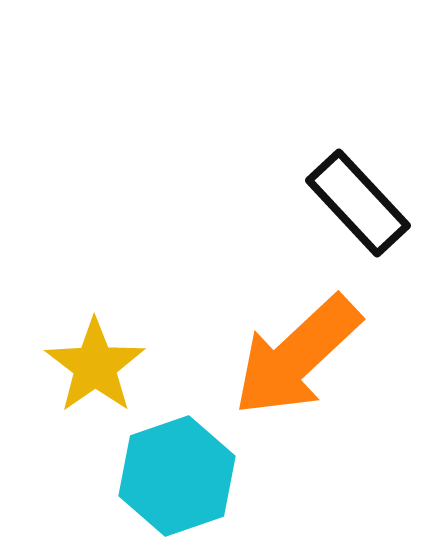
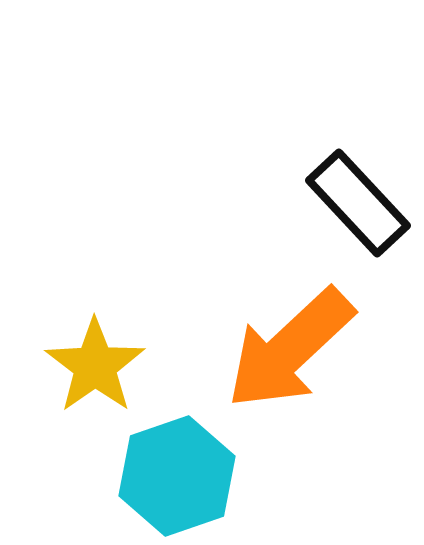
orange arrow: moved 7 px left, 7 px up
